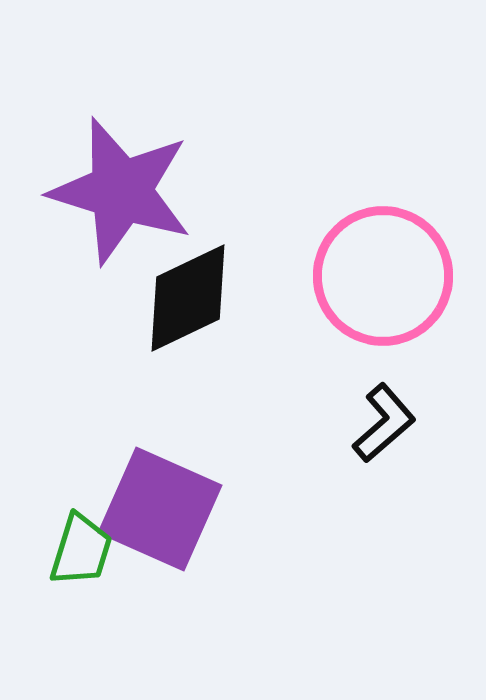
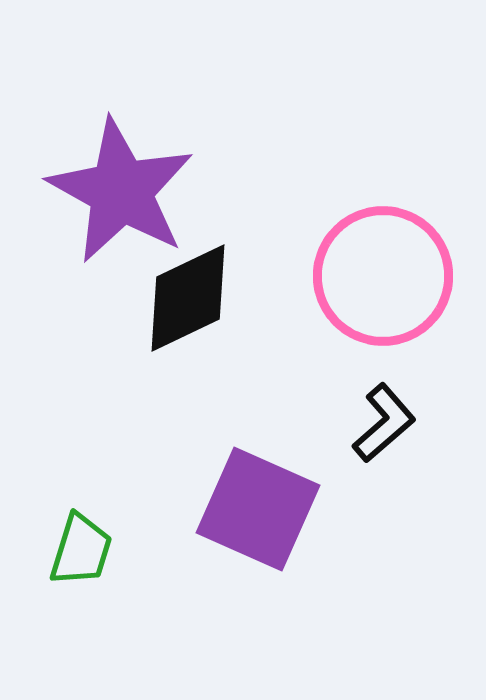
purple star: rotated 12 degrees clockwise
purple square: moved 98 px right
